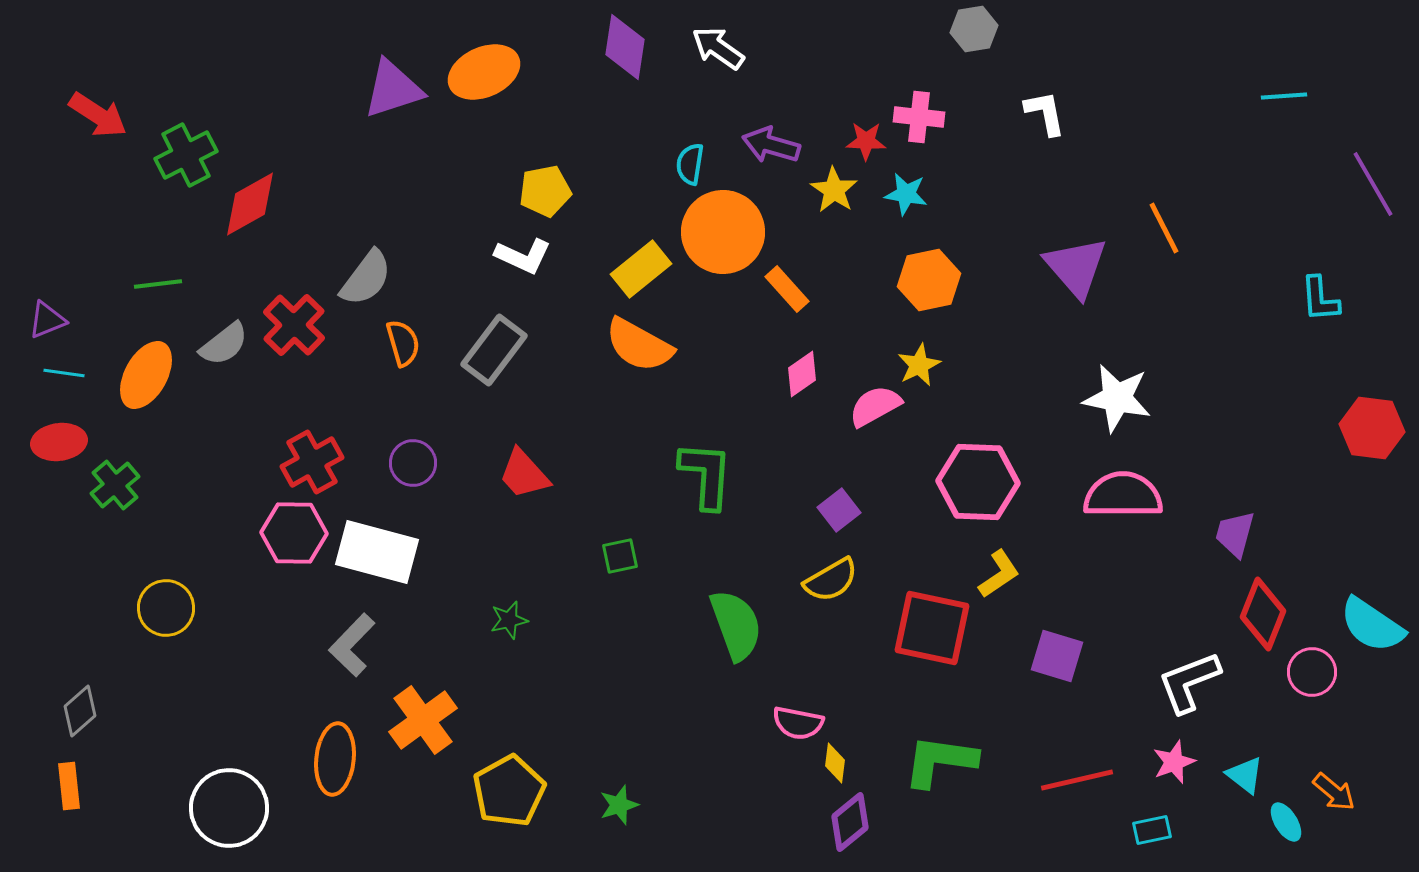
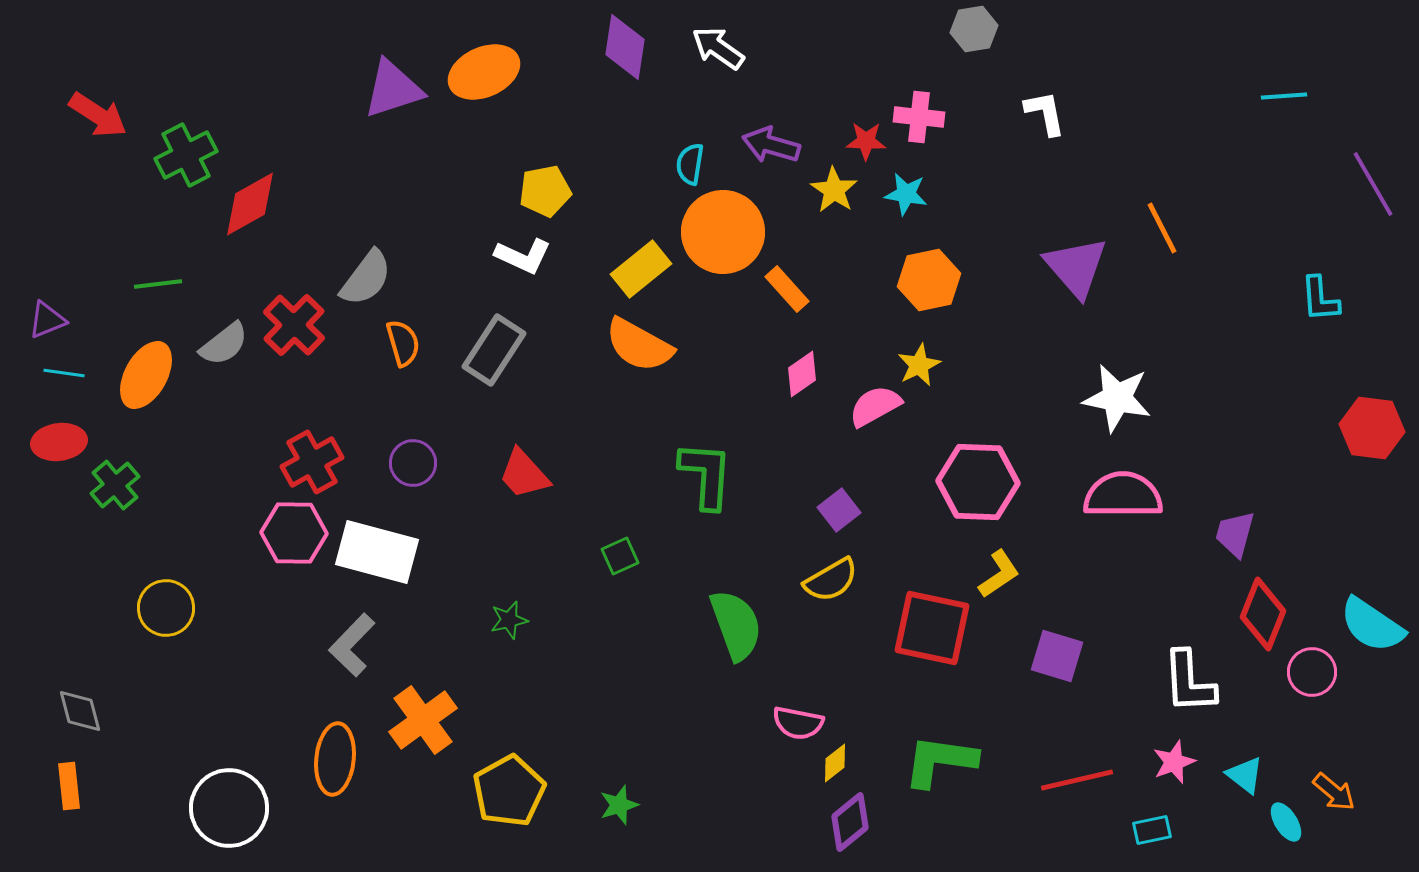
orange line at (1164, 228): moved 2 px left
gray rectangle at (494, 350): rotated 4 degrees counterclockwise
green square at (620, 556): rotated 12 degrees counterclockwise
white L-shape at (1189, 682): rotated 72 degrees counterclockwise
gray diamond at (80, 711): rotated 63 degrees counterclockwise
yellow diamond at (835, 763): rotated 45 degrees clockwise
